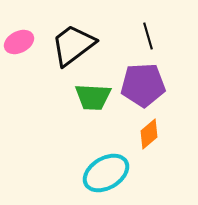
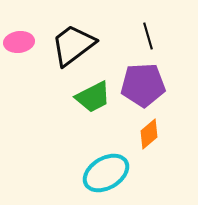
pink ellipse: rotated 20 degrees clockwise
green trapezoid: rotated 30 degrees counterclockwise
